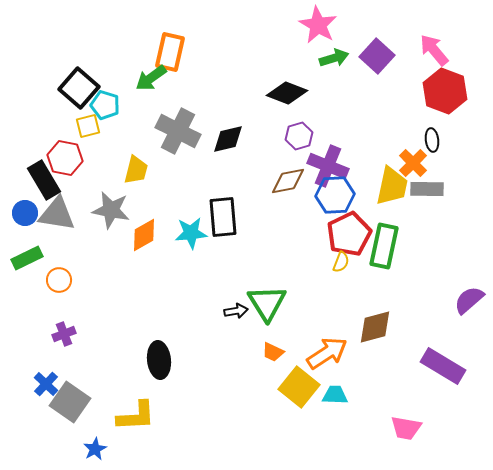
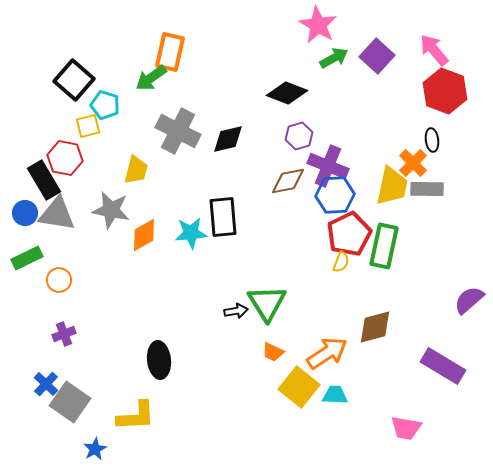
green arrow at (334, 58): rotated 12 degrees counterclockwise
black square at (79, 88): moved 5 px left, 8 px up
